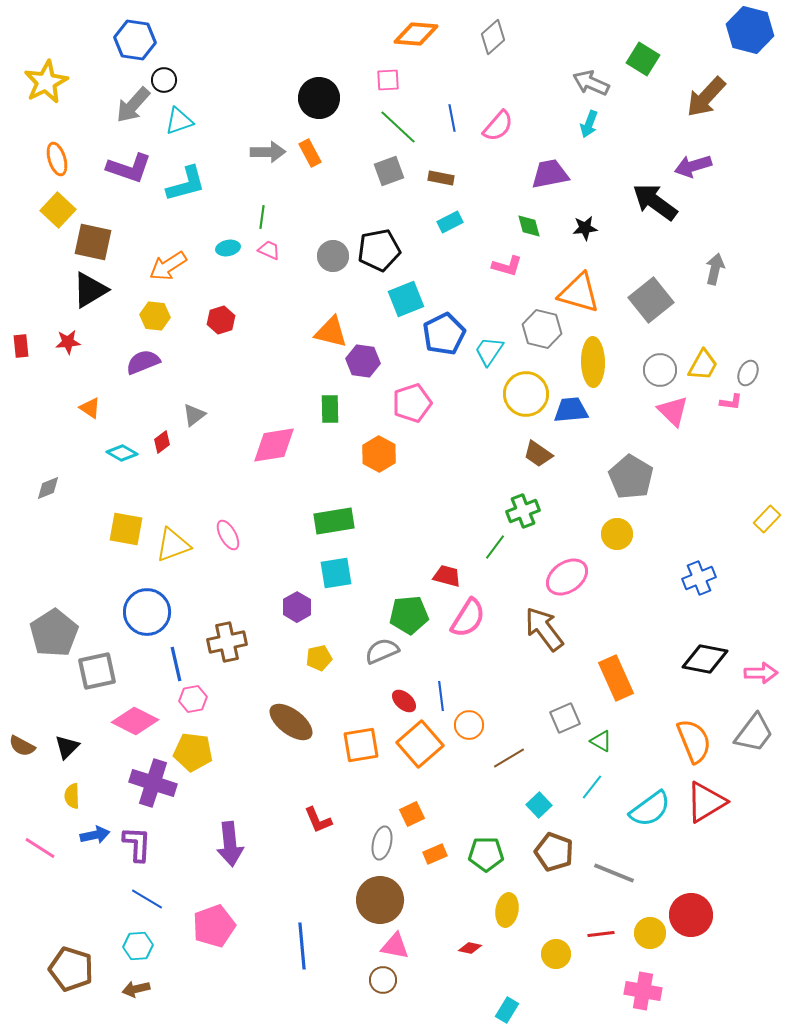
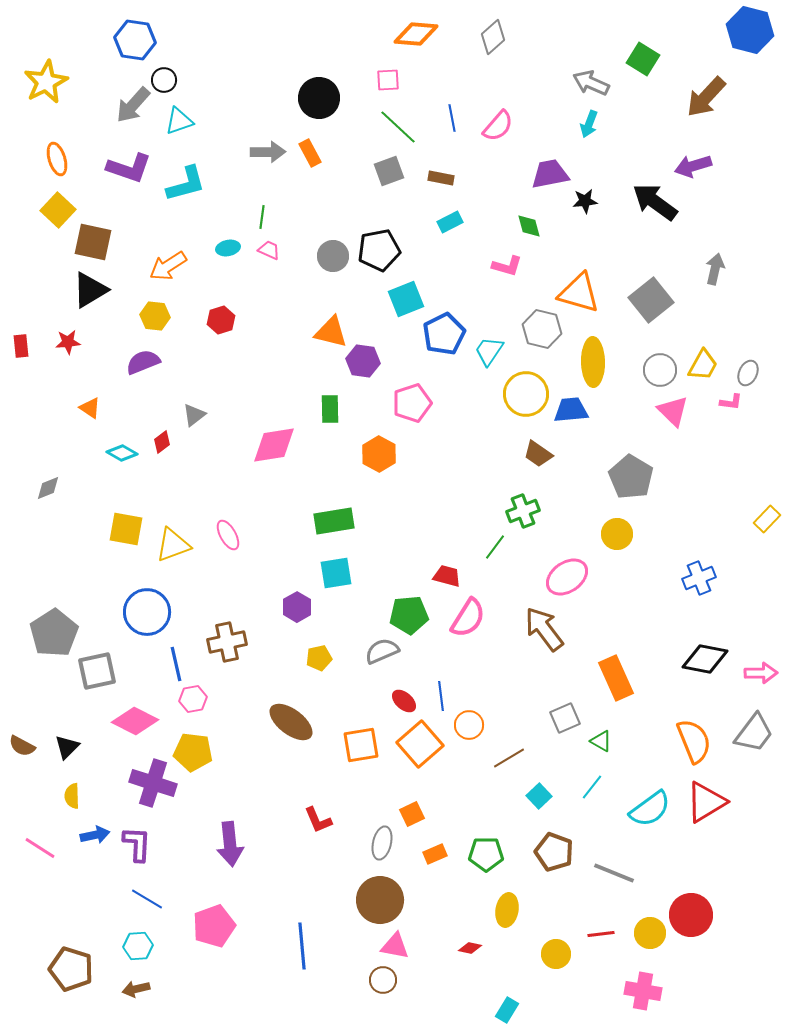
black star at (585, 228): moved 27 px up
cyan square at (539, 805): moved 9 px up
